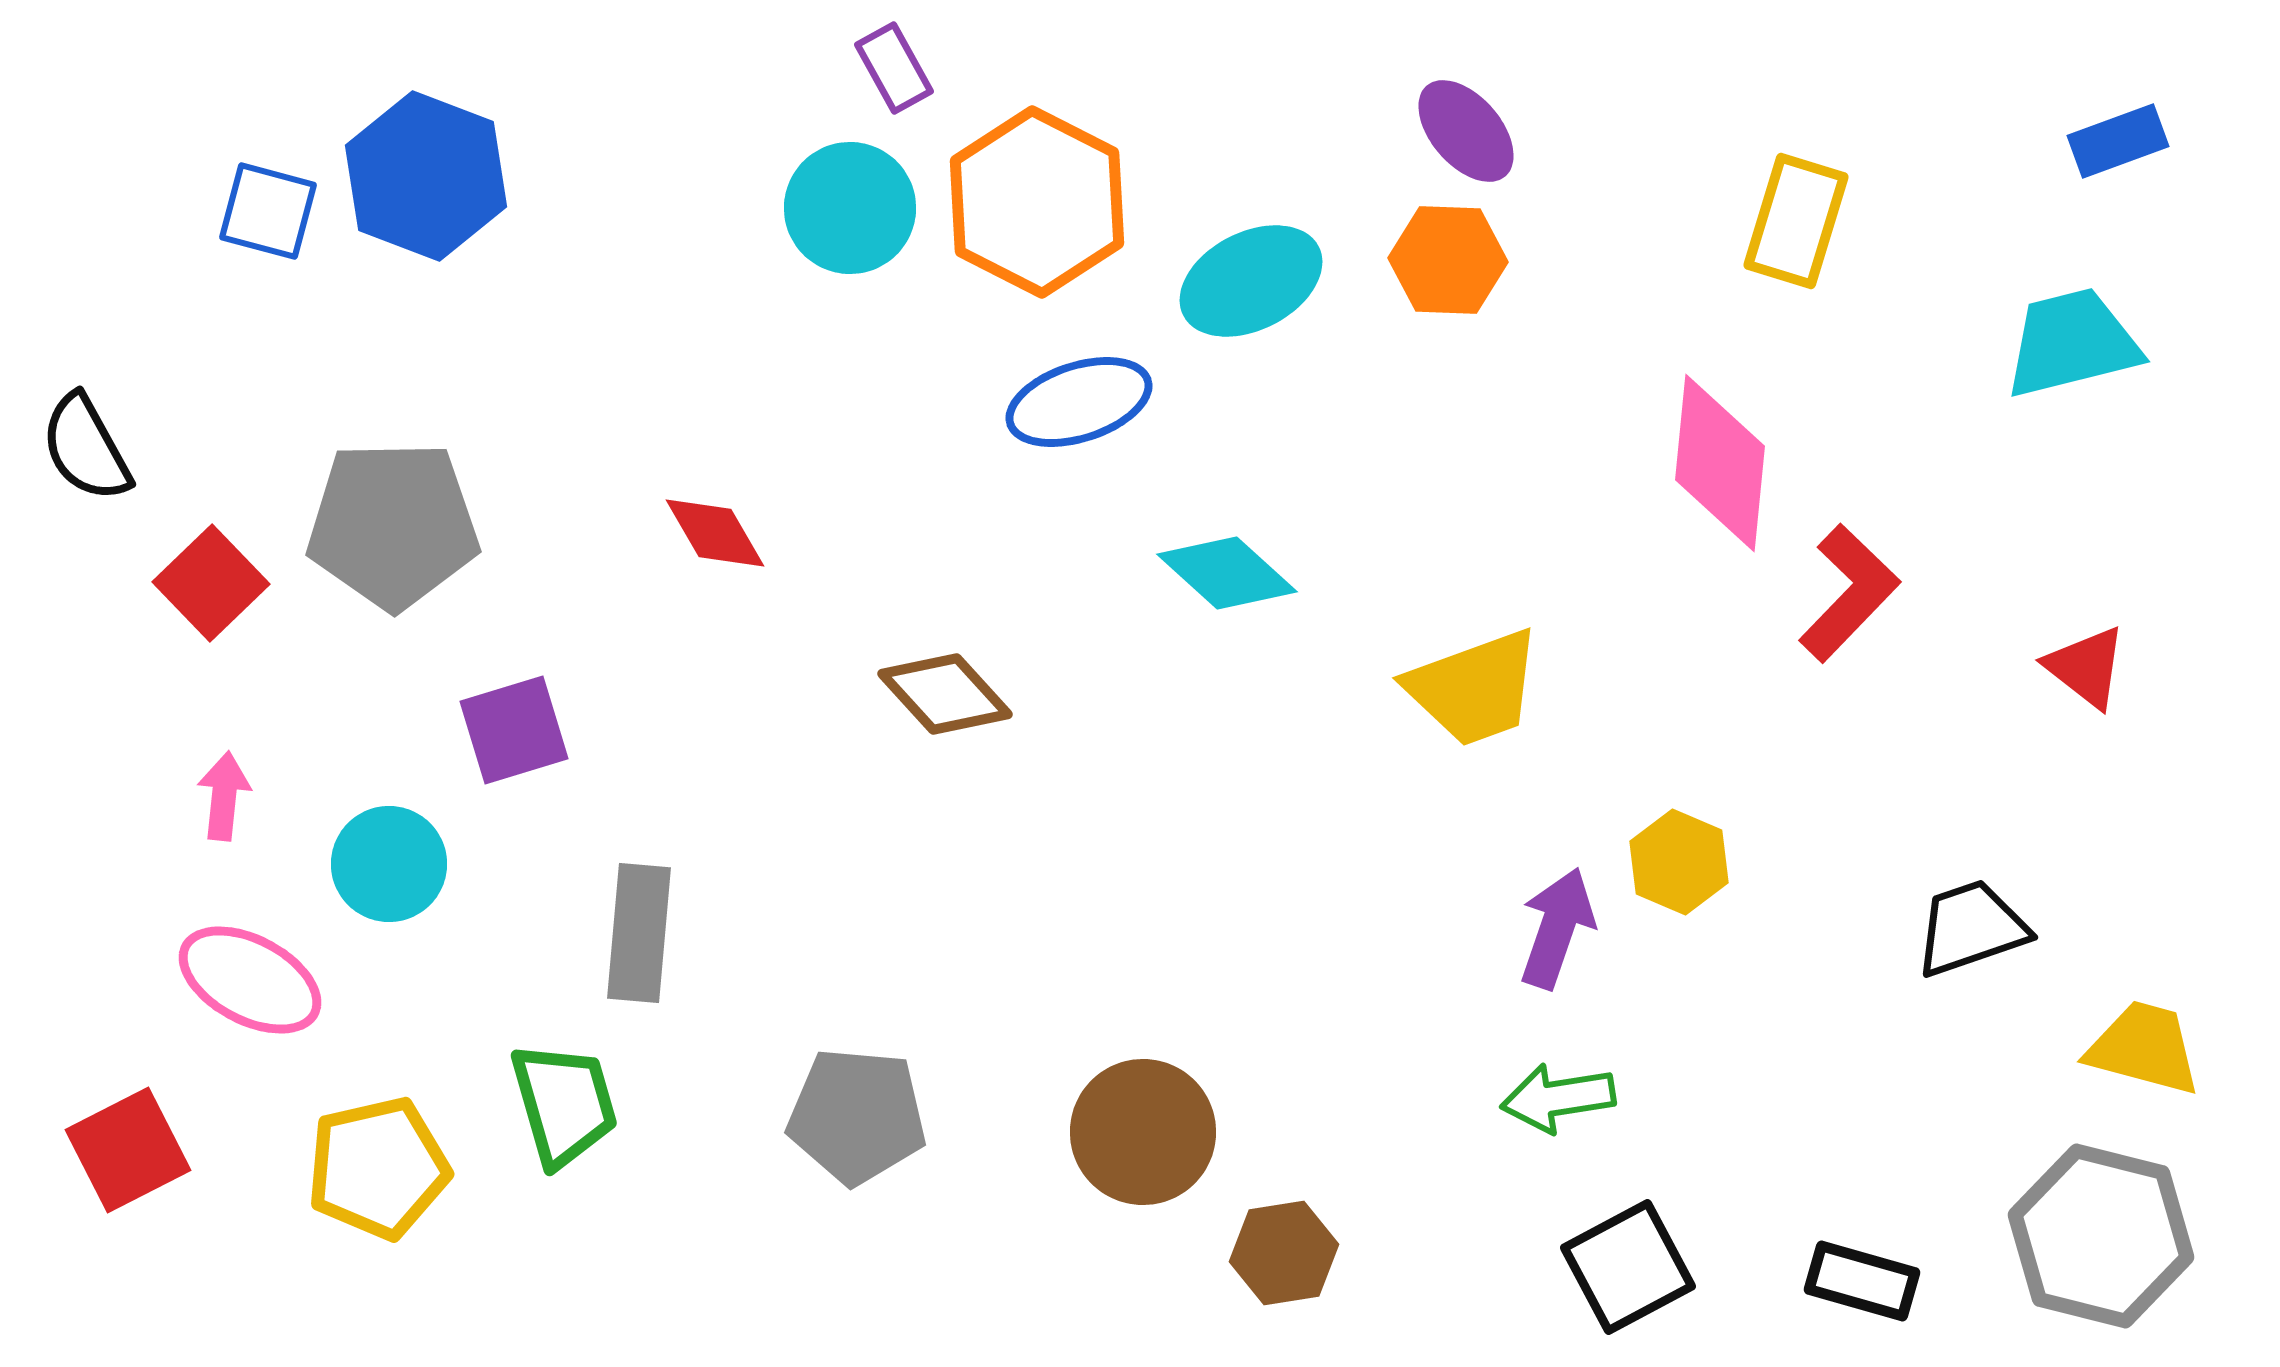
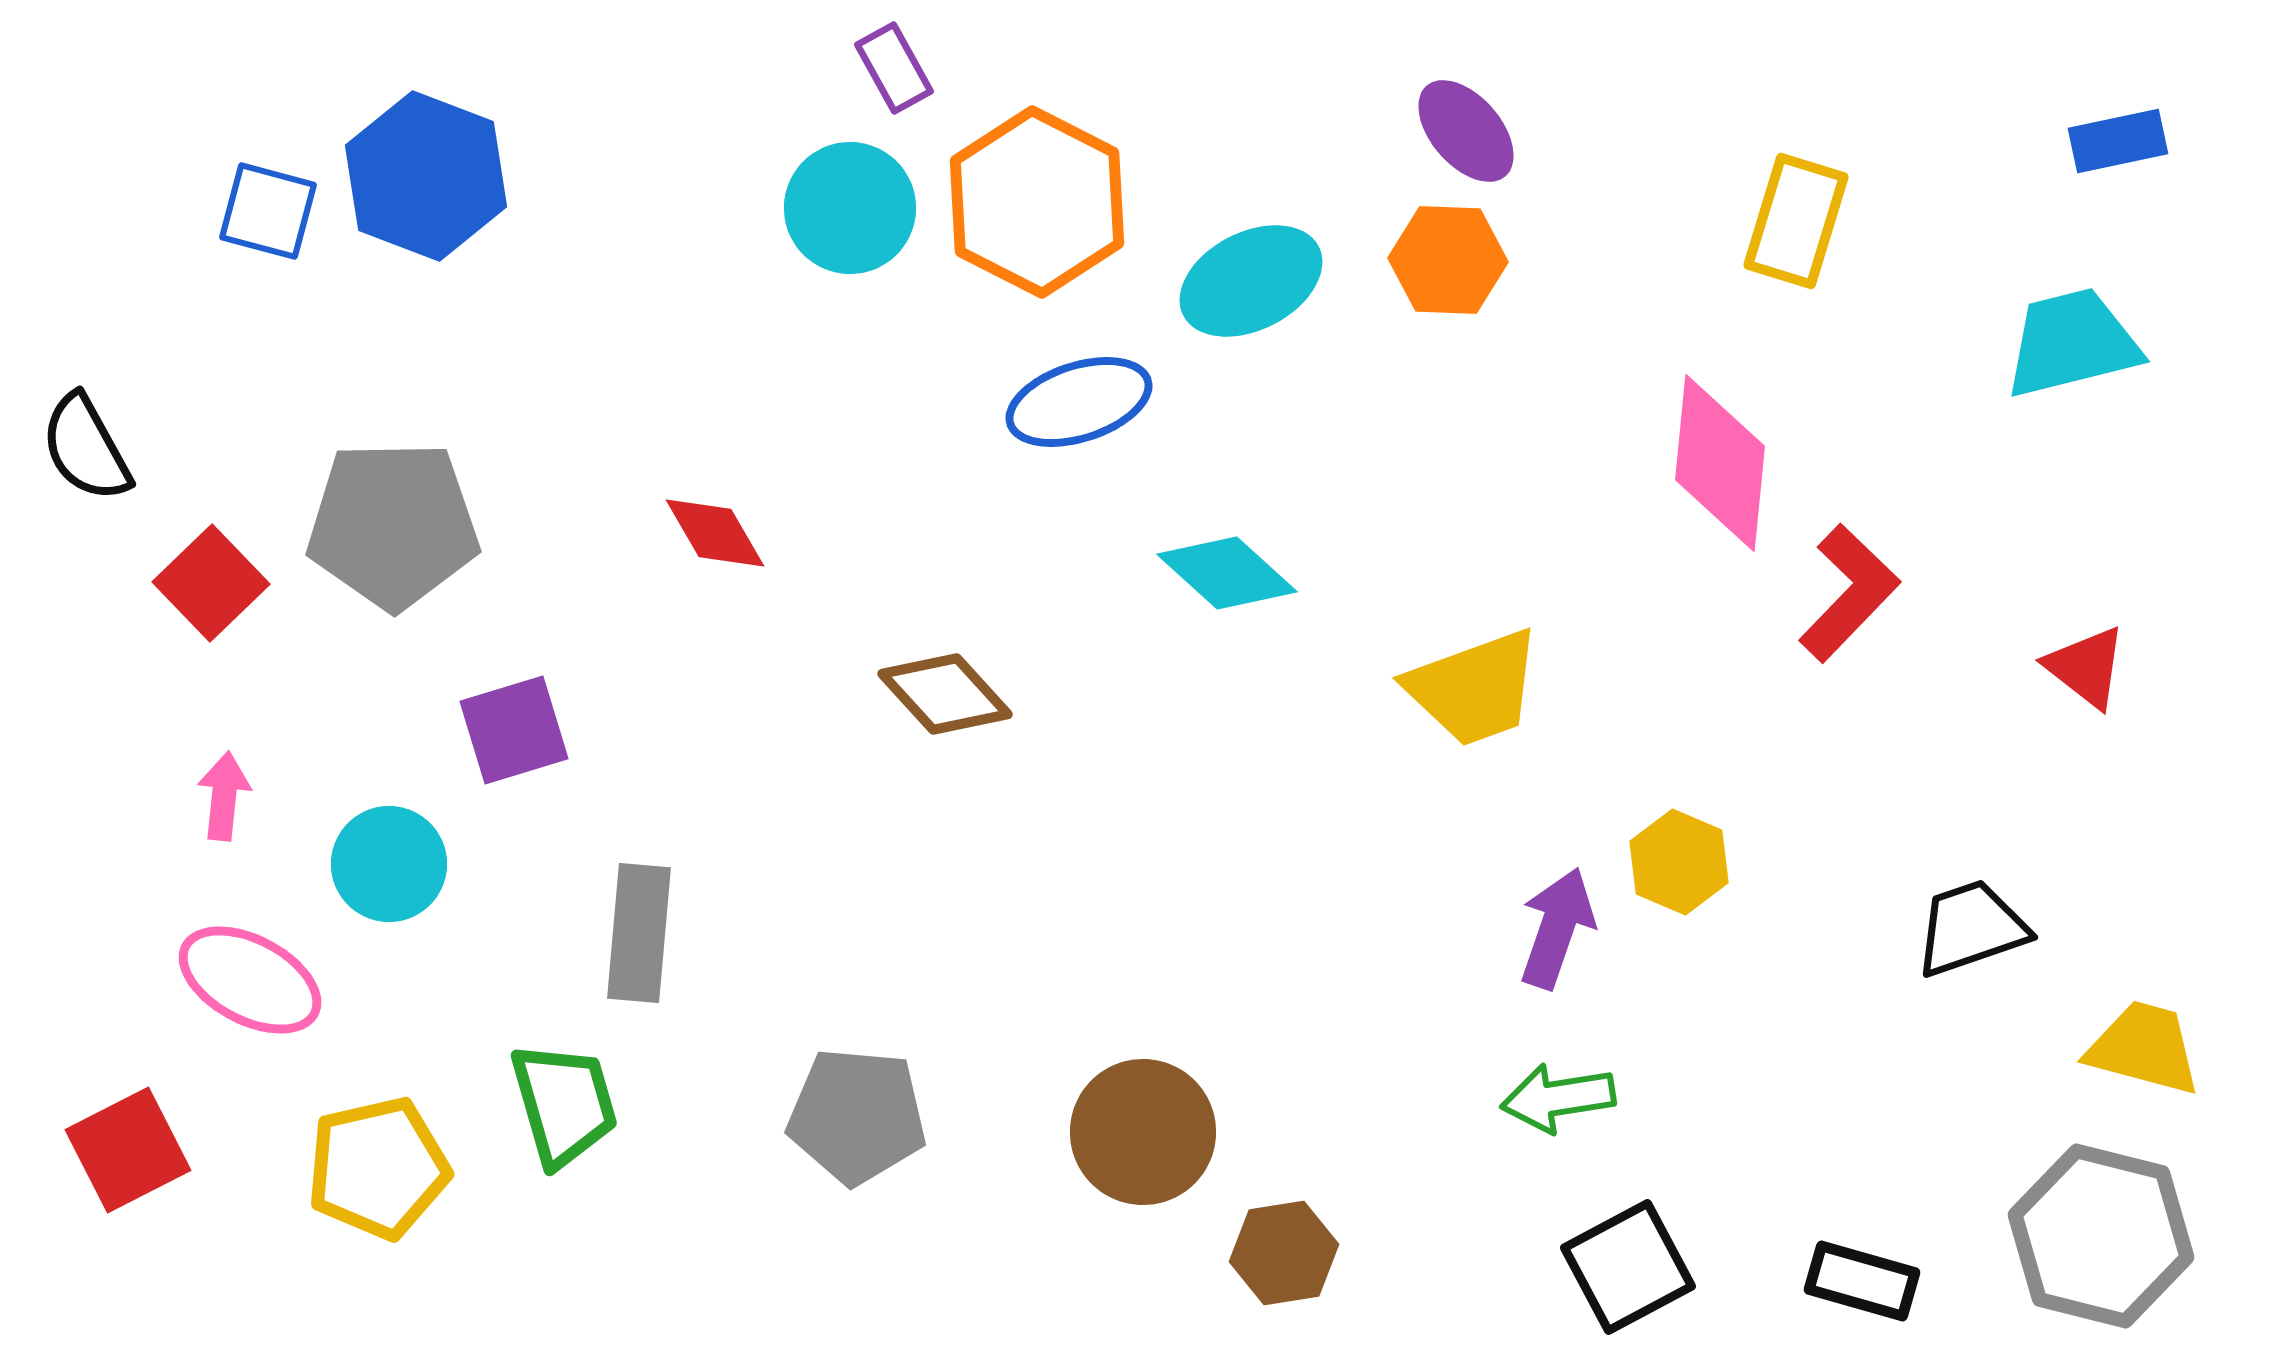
blue rectangle at (2118, 141): rotated 8 degrees clockwise
